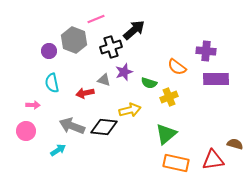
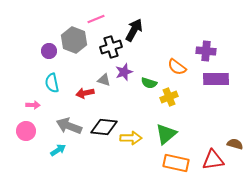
black arrow: rotated 20 degrees counterclockwise
yellow arrow: moved 1 px right, 28 px down; rotated 15 degrees clockwise
gray arrow: moved 3 px left
